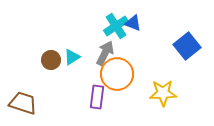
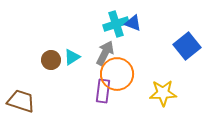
cyan cross: moved 2 px up; rotated 15 degrees clockwise
purple rectangle: moved 6 px right, 6 px up
brown trapezoid: moved 2 px left, 2 px up
